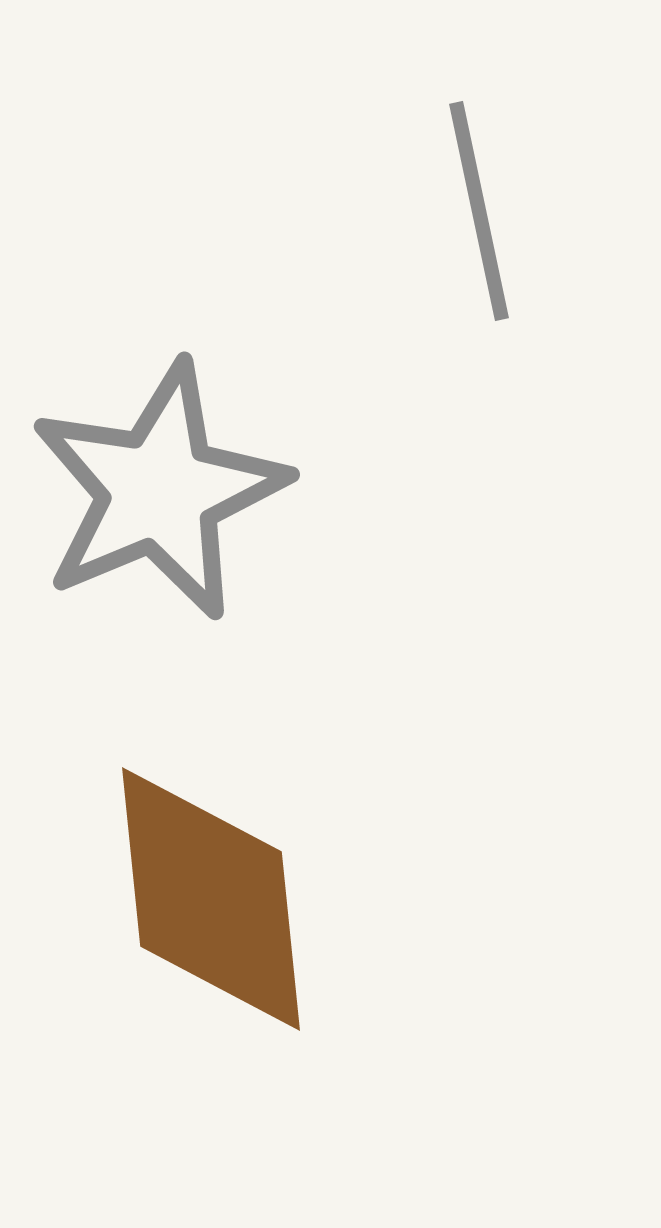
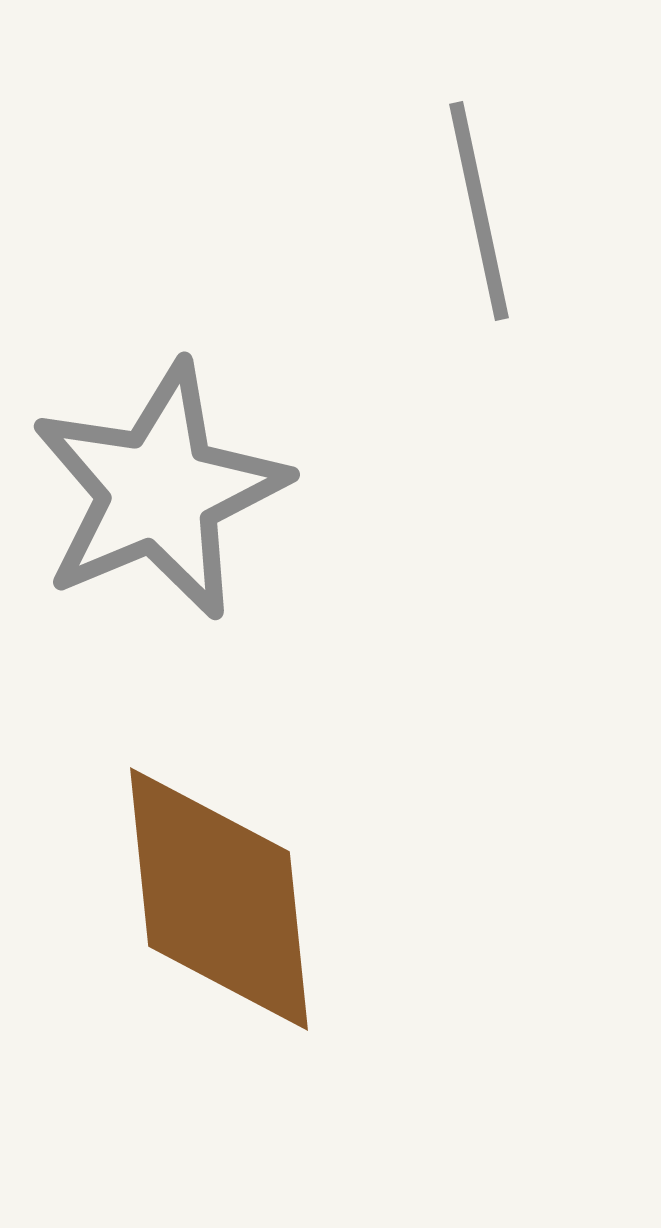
brown diamond: moved 8 px right
